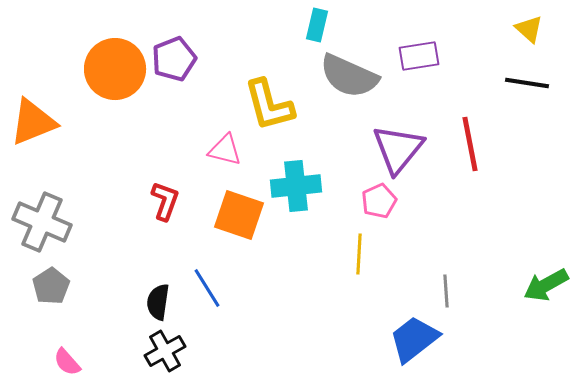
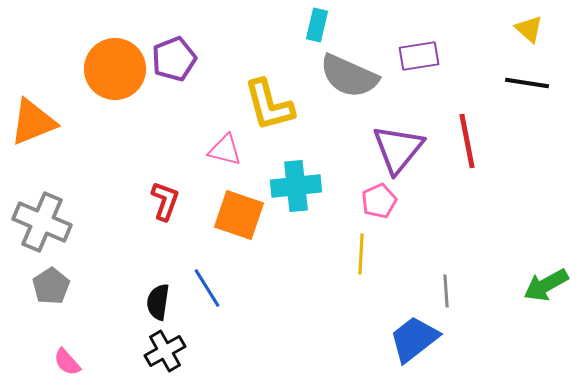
red line: moved 3 px left, 3 px up
yellow line: moved 2 px right
